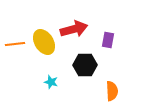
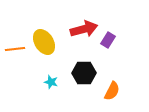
red arrow: moved 10 px right
purple rectangle: rotated 21 degrees clockwise
orange line: moved 5 px down
black hexagon: moved 1 px left, 8 px down
orange semicircle: rotated 30 degrees clockwise
